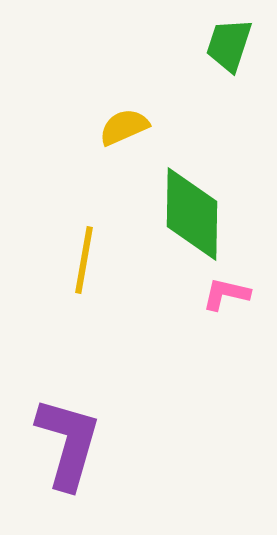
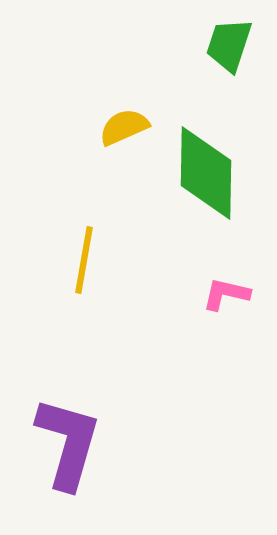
green diamond: moved 14 px right, 41 px up
